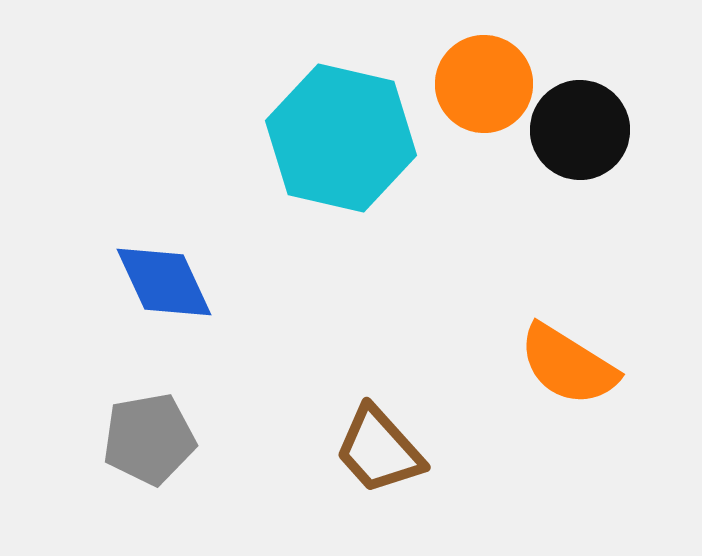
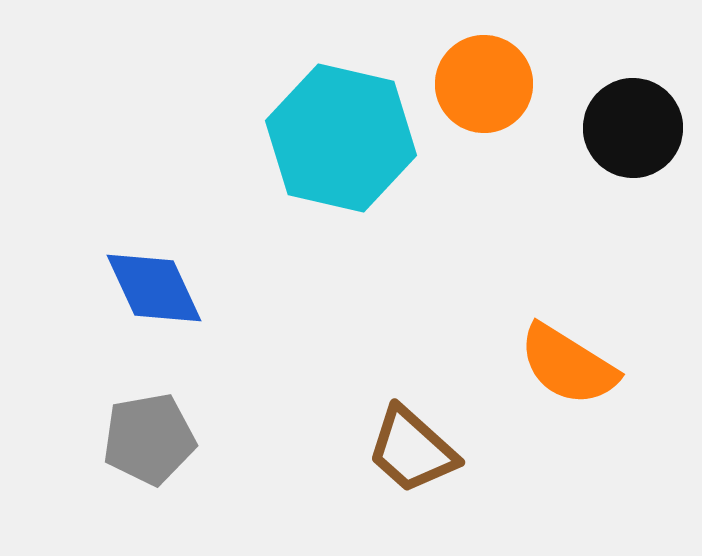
black circle: moved 53 px right, 2 px up
blue diamond: moved 10 px left, 6 px down
brown trapezoid: moved 33 px right; rotated 6 degrees counterclockwise
